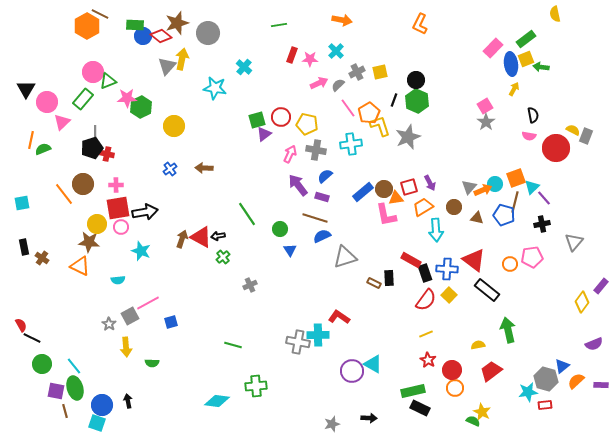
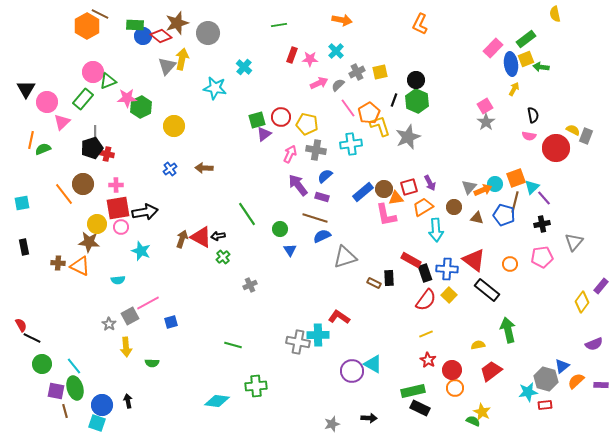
pink pentagon at (532, 257): moved 10 px right
brown cross at (42, 258): moved 16 px right, 5 px down; rotated 32 degrees counterclockwise
